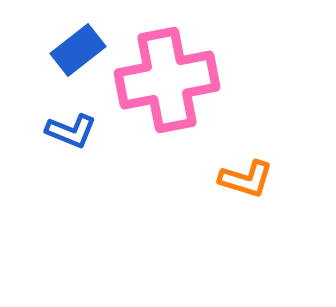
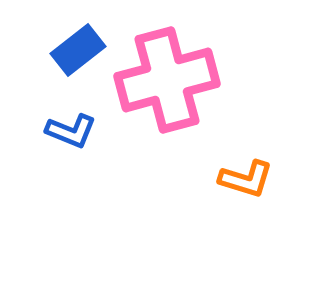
pink cross: rotated 4 degrees counterclockwise
